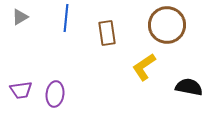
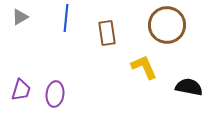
yellow L-shape: rotated 100 degrees clockwise
purple trapezoid: rotated 65 degrees counterclockwise
